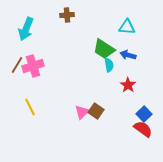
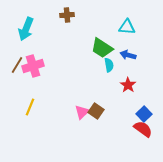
green trapezoid: moved 2 px left, 1 px up
yellow line: rotated 48 degrees clockwise
